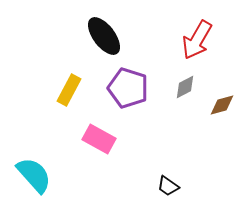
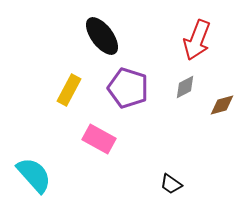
black ellipse: moved 2 px left
red arrow: rotated 9 degrees counterclockwise
black trapezoid: moved 3 px right, 2 px up
